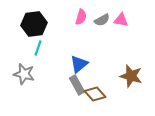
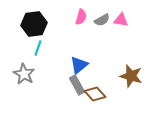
blue triangle: moved 1 px down
gray star: rotated 15 degrees clockwise
